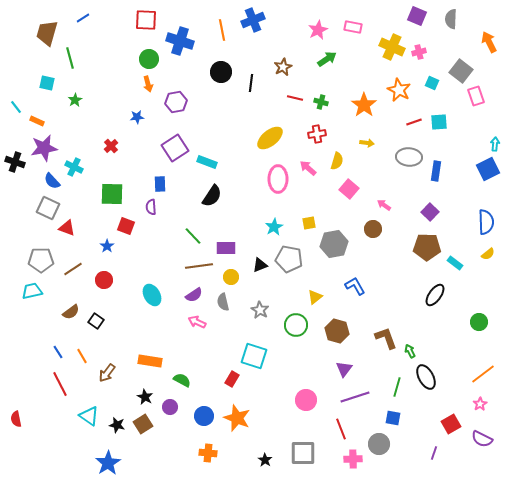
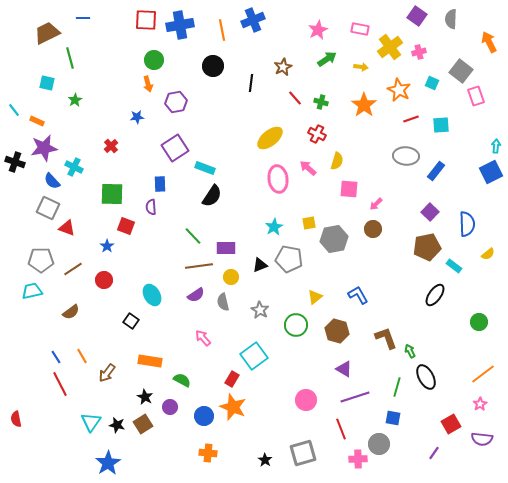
purple square at (417, 16): rotated 12 degrees clockwise
blue line at (83, 18): rotated 32 degrees clockwise
pink rectangle at (353, 27): moved 7 px right, 2 px down
brown trapezoid at (47, 33): rotated 48 degrees clockwise
blue cross at (180, 41): moved 16 px up; rotated 28 degrees counterclockwise
yellow cross at (392, 47): moved 2 px left; rotated 30 degrees clockwise
green circle at (149, 59): moved 5 px right, 1 px down
black circle at (221, 72): moved 8 px left, 6 px up
red line at (295, 98): rotated 35 degrees clockwise
cyan line at (16, 107): moved 2 px left, 3 px down
red line at (414, 122): moved 3 px left, 3 px up
cyan square at (439, 122): moved 2 px right, 3 px down
red cross at (317, 134): rotated 36 degrees clockwise
yellow arrow at (367, 143): moved 6 px left, 76 px up
cyan arrow at (495, 144): moved 1 px right, 2 px down
gray ellipse at (409, 157): moved 3 px left, 1 px up
cyan rectangle at (207, 162): moved 2 px left, 6 px down
blue square at (488, 169): moved 3 px right, 3 px down
blue rectangle at (436, 171): rotated 30 degrees clockwise
pink ellipse at (278, 179): rotated 8 degrees counterclockwise
pink square at (349, 189): rotated 36 degrees counterclockwise
pink arrow at (384, 205): moved 8 px left, 1 px up; rotated 80 degrees counterclockwise
blue semicircle at (486, 222): moved 19 px left, 2 px down
gray hexagon at (334, 244): moved 5 px up
brown pentagon at (427, 247): rotated 12 degrees counterclockwise
cyan rectangle at (455, 263): moved 1 px left, 3 px down
blue L-shape at (355, 286): moved 3 px right, 9 px down
purple semicircle at (194, 295): moved 2 px right
black square at (96, 321): moved 35 px right
pink arrow at (197, 322): moved 6 px right, 16 px down; rotated 24 degrees clockwise
blue line at (58, 352): moved 2 px left, 5 px down
cyan square at (254, 356): rotated 36 degrees clockwise
purple triangle at (344, 369): rotated 36 degrees counterclockwise
cyan triangle at (89, 416): moved 2 px right, 6 px down; rotated 30 degrees clockwise
orange star at (237, 418): moved 4 px left, 11 px up
purple semicircle at (482, 439): rotated 20 degrees counterclockwise
gray square at (303, 453): rotated 16 degrees counterclockwise
purple line at (434, 453): rotated 16 degrees clockwise
pink cross at (353, 459): moved 5 px right
